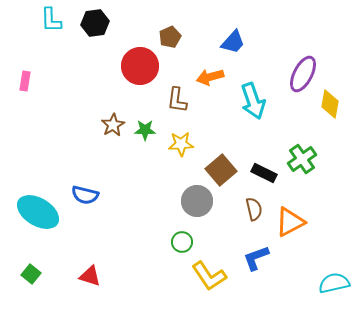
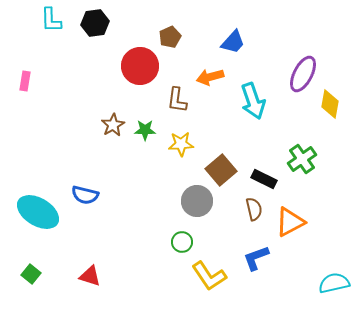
black rectangle: moved 6 px down
